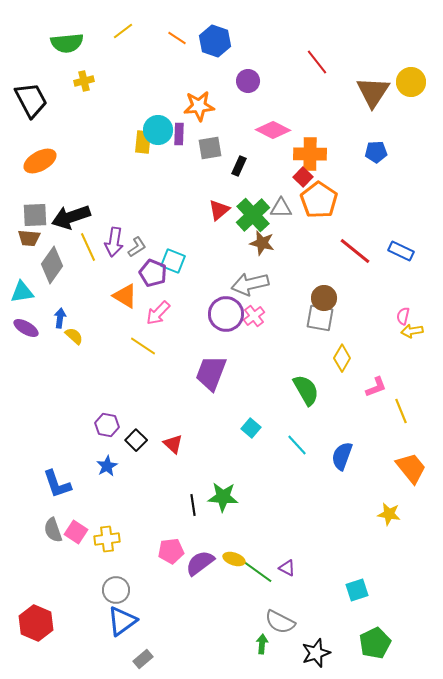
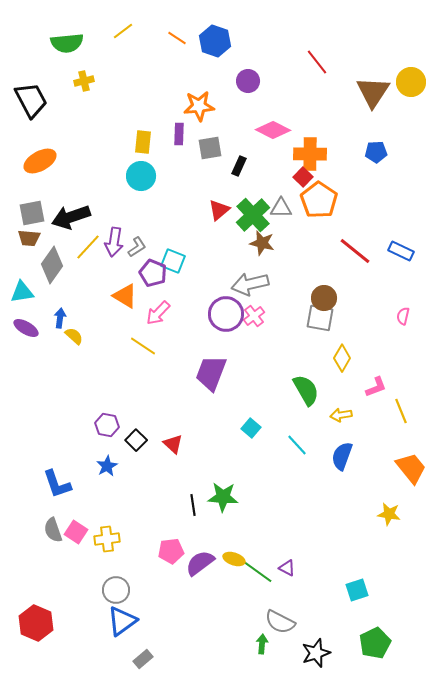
cyan circle at (158, 130): moved 17 px left, 46 px down
gray square at (35, 215): moved 3 px left, 2 px up; rotated 8 degrees counterclockwise
yellow line at (88, 247): rotated 68 degrees clockwise
yellow arrow at (412, 331): moved 71 px left, 84 px down
